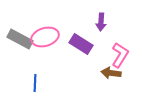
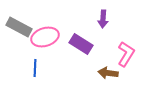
purple arrow: moved 2 px right, 3 px up
gray rectangle: moved 1 px left, 12 px up
pink L-shape: moved 6 px right, 1 px up
brown arrow: moved 3 px left
blue line: moved 15 px up
